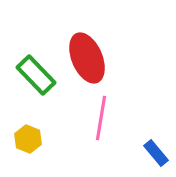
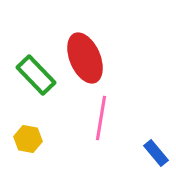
red ellipse: moved 2 px left
yellow hexagon: rotated 12 degrees counterclockwise
